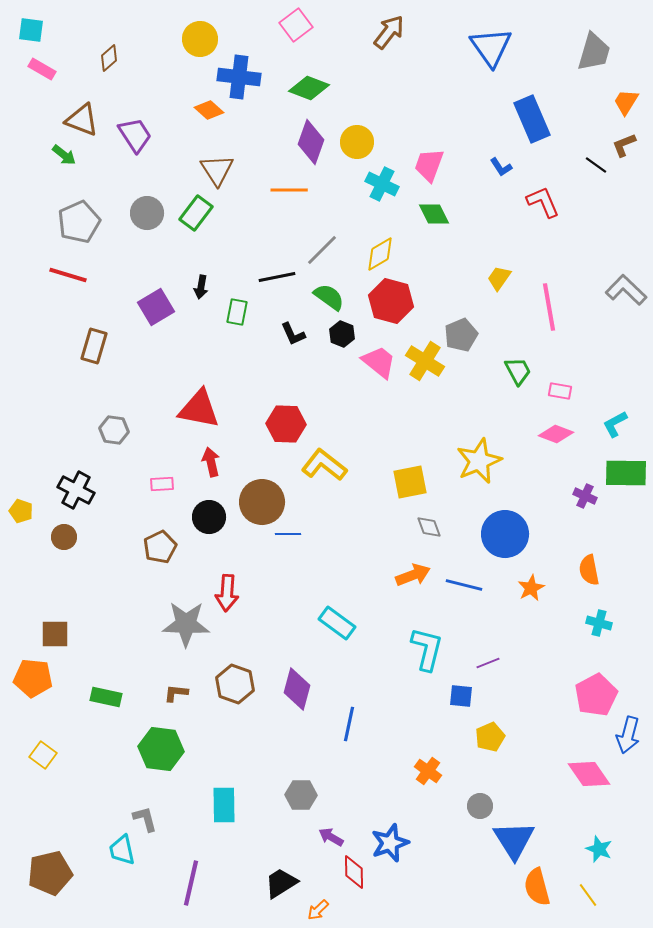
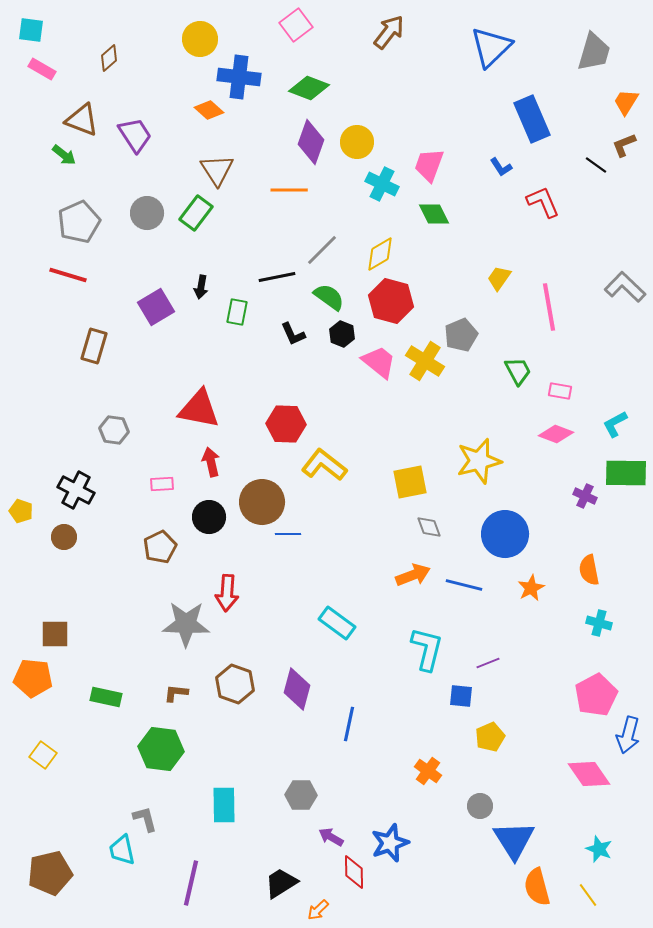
blue triangle at (491, 47): rotated 21 degrees clockwise
gray L-shape at (626, 290): moved 1 px left, 3 px up
yellow star at (479, 461): rotated 9 degrees clockwise
